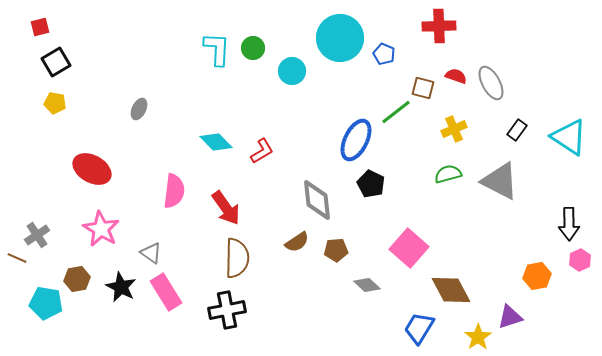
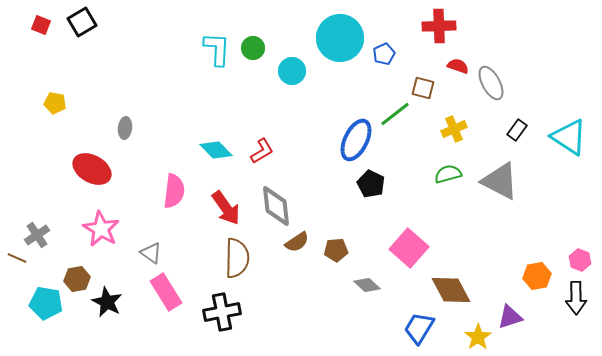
red square at (40, 27): moved 1 px right, 2 px up; rotated 36 degrees clockwise
blue pentagon at (384, 54): rotated 25 degrees clockwise
black square at (56, 62): moved 26 px right, 40 px up
red semicircle at (456, 76): moved 2 px right, 10 px up
gray ellipse at (139, 109): moved 14 px left, 19 px down; rotated 20 degrees counterclockwise
green line at (396, 112): moved 1 px left, 2 px down
cyan diamond at (216, 142): moved 8 px down
gray diamond at (317, 200): moved 41 px left, 6 px down
black arrow at (569, 224): moved 7 px right, 74 px down
pink hexagon at (580, 260): rotated 15 degrees counterclockwise
black star at (121, 287): moved 14 px left, 15 px down
black cross at (227, 310): moved 5 px left, 2 px down
